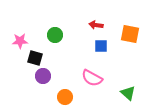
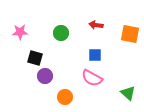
green circle: moved 6 px right, 2 px up
pink star: moved 9 px up
blue square: moved 6 px left, 9 px down
purple circle: moved 2 px right
